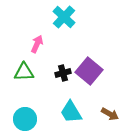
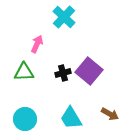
cyan trapezoid: moved 6 px down
